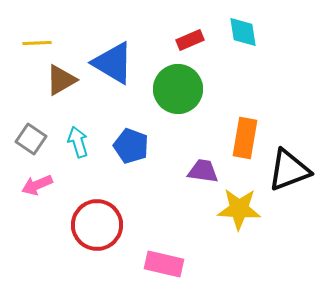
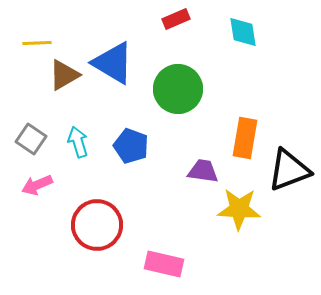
red rectangle: moved 14 px left, 21 px up
brown triangle: moved 3 px right, 5 px up
